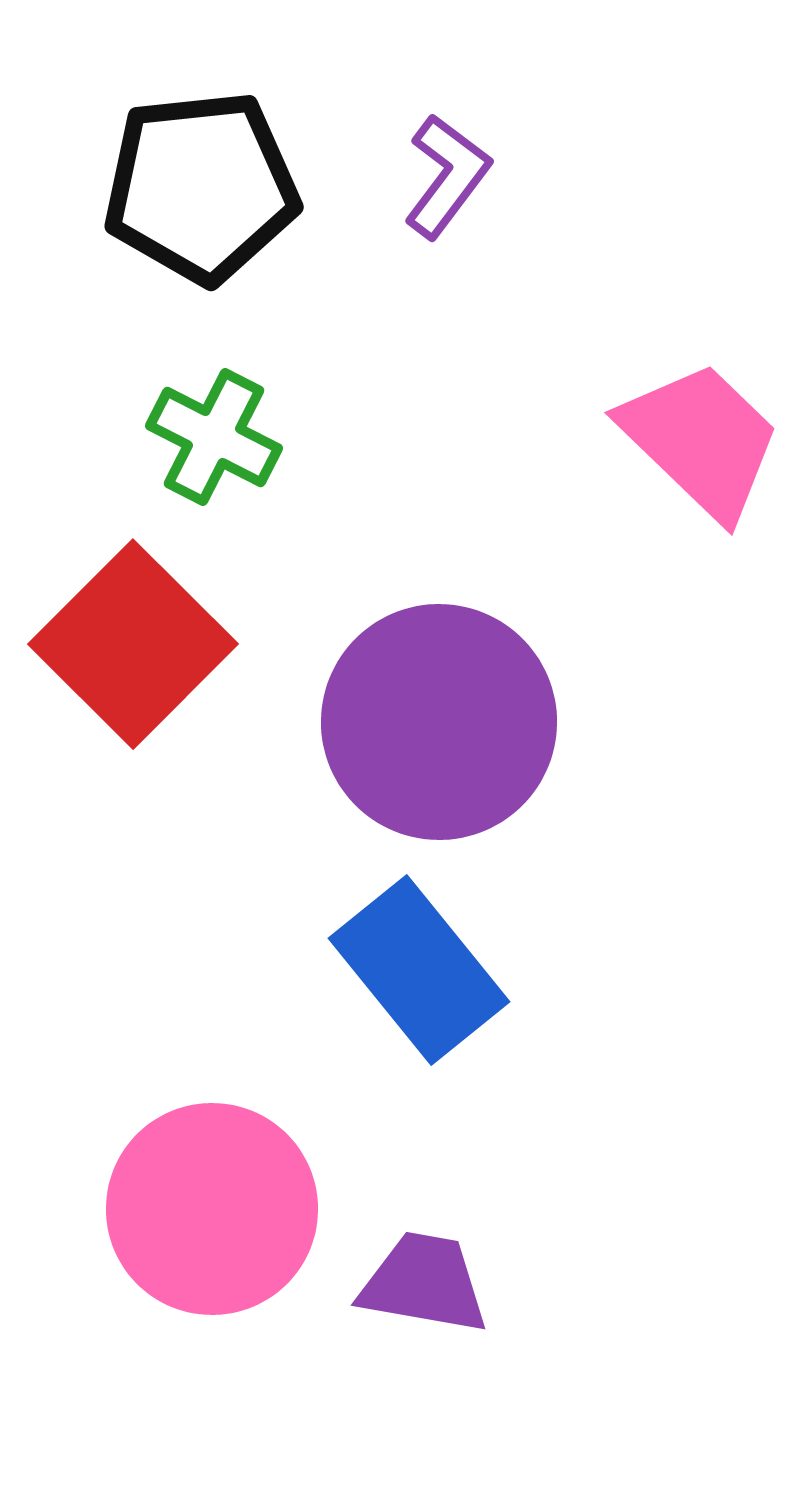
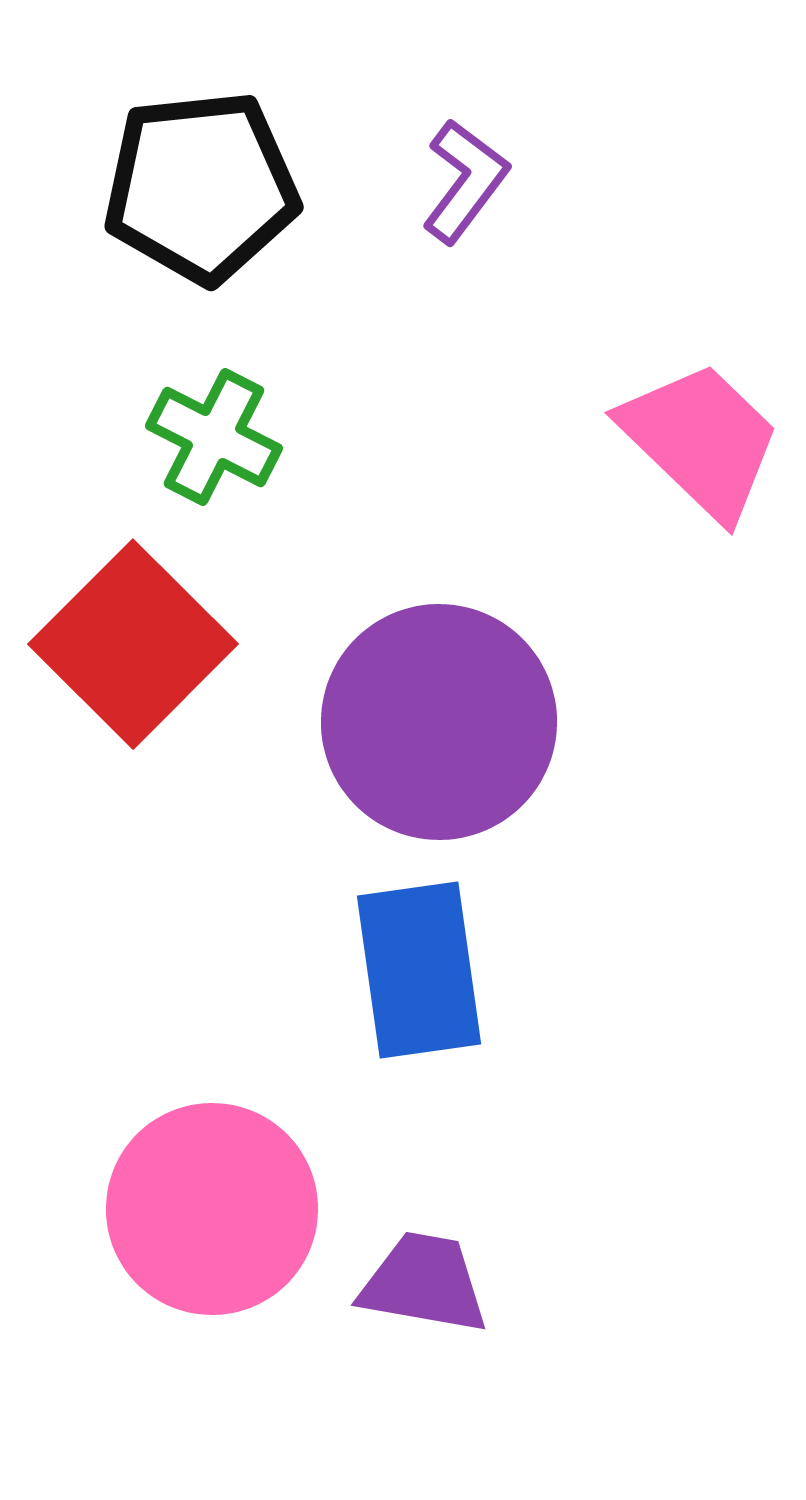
purple L-shape: moved 18 px right, 5 px down
blue rectangle: rotated 31 degrees clockwise
